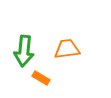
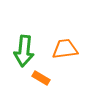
orange trapezoid: moved 2 px left
